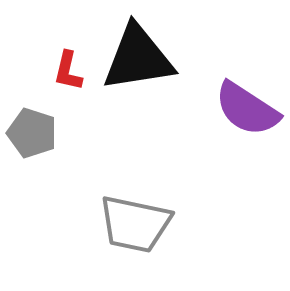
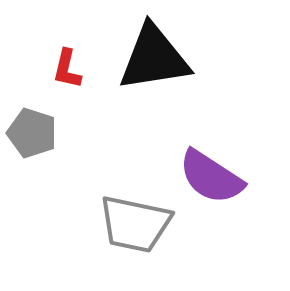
black triangle: moved 16 px right
red L-shape: moved 1 px left, 2 px up
purple semicircle: moved 36 px left, 68 px down
